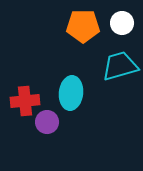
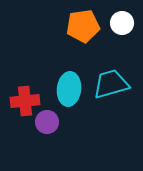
orange pentagon: rotated 8 degrees counterclockwise
cyan trapezoid: moved 9 px left, 18 px down
cyan ellipse: moved 2 px left, 4 px up
